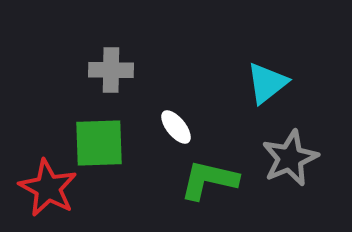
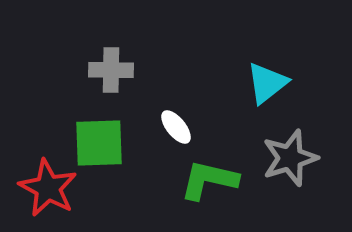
gray star: rotated 6 degrees clockwise
